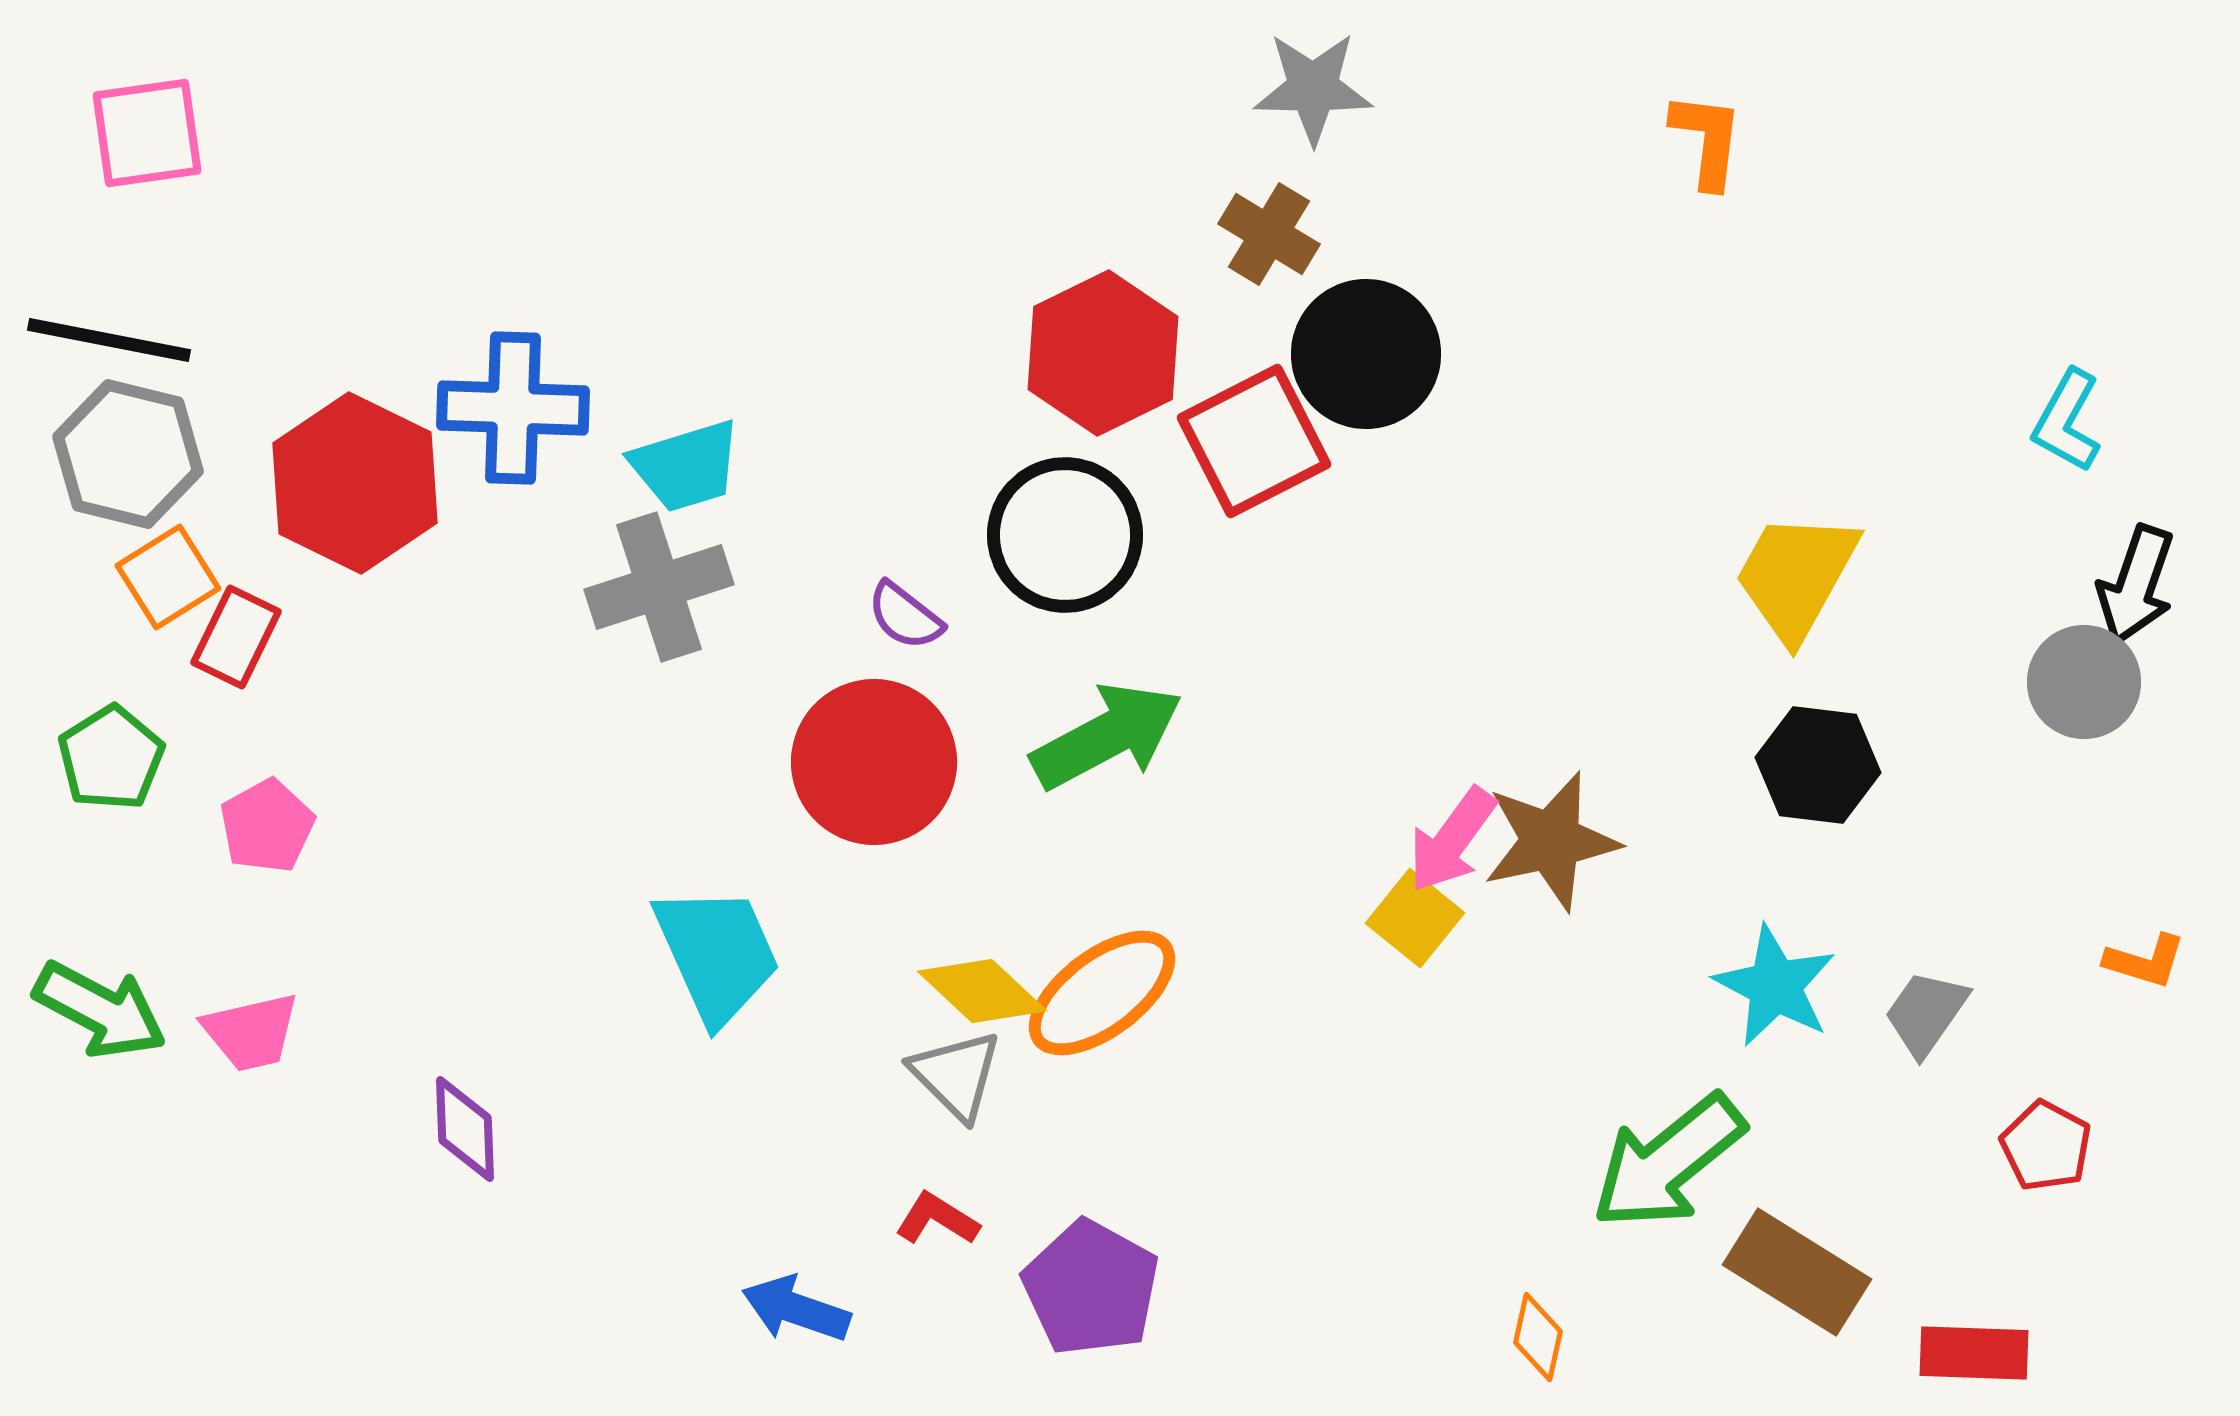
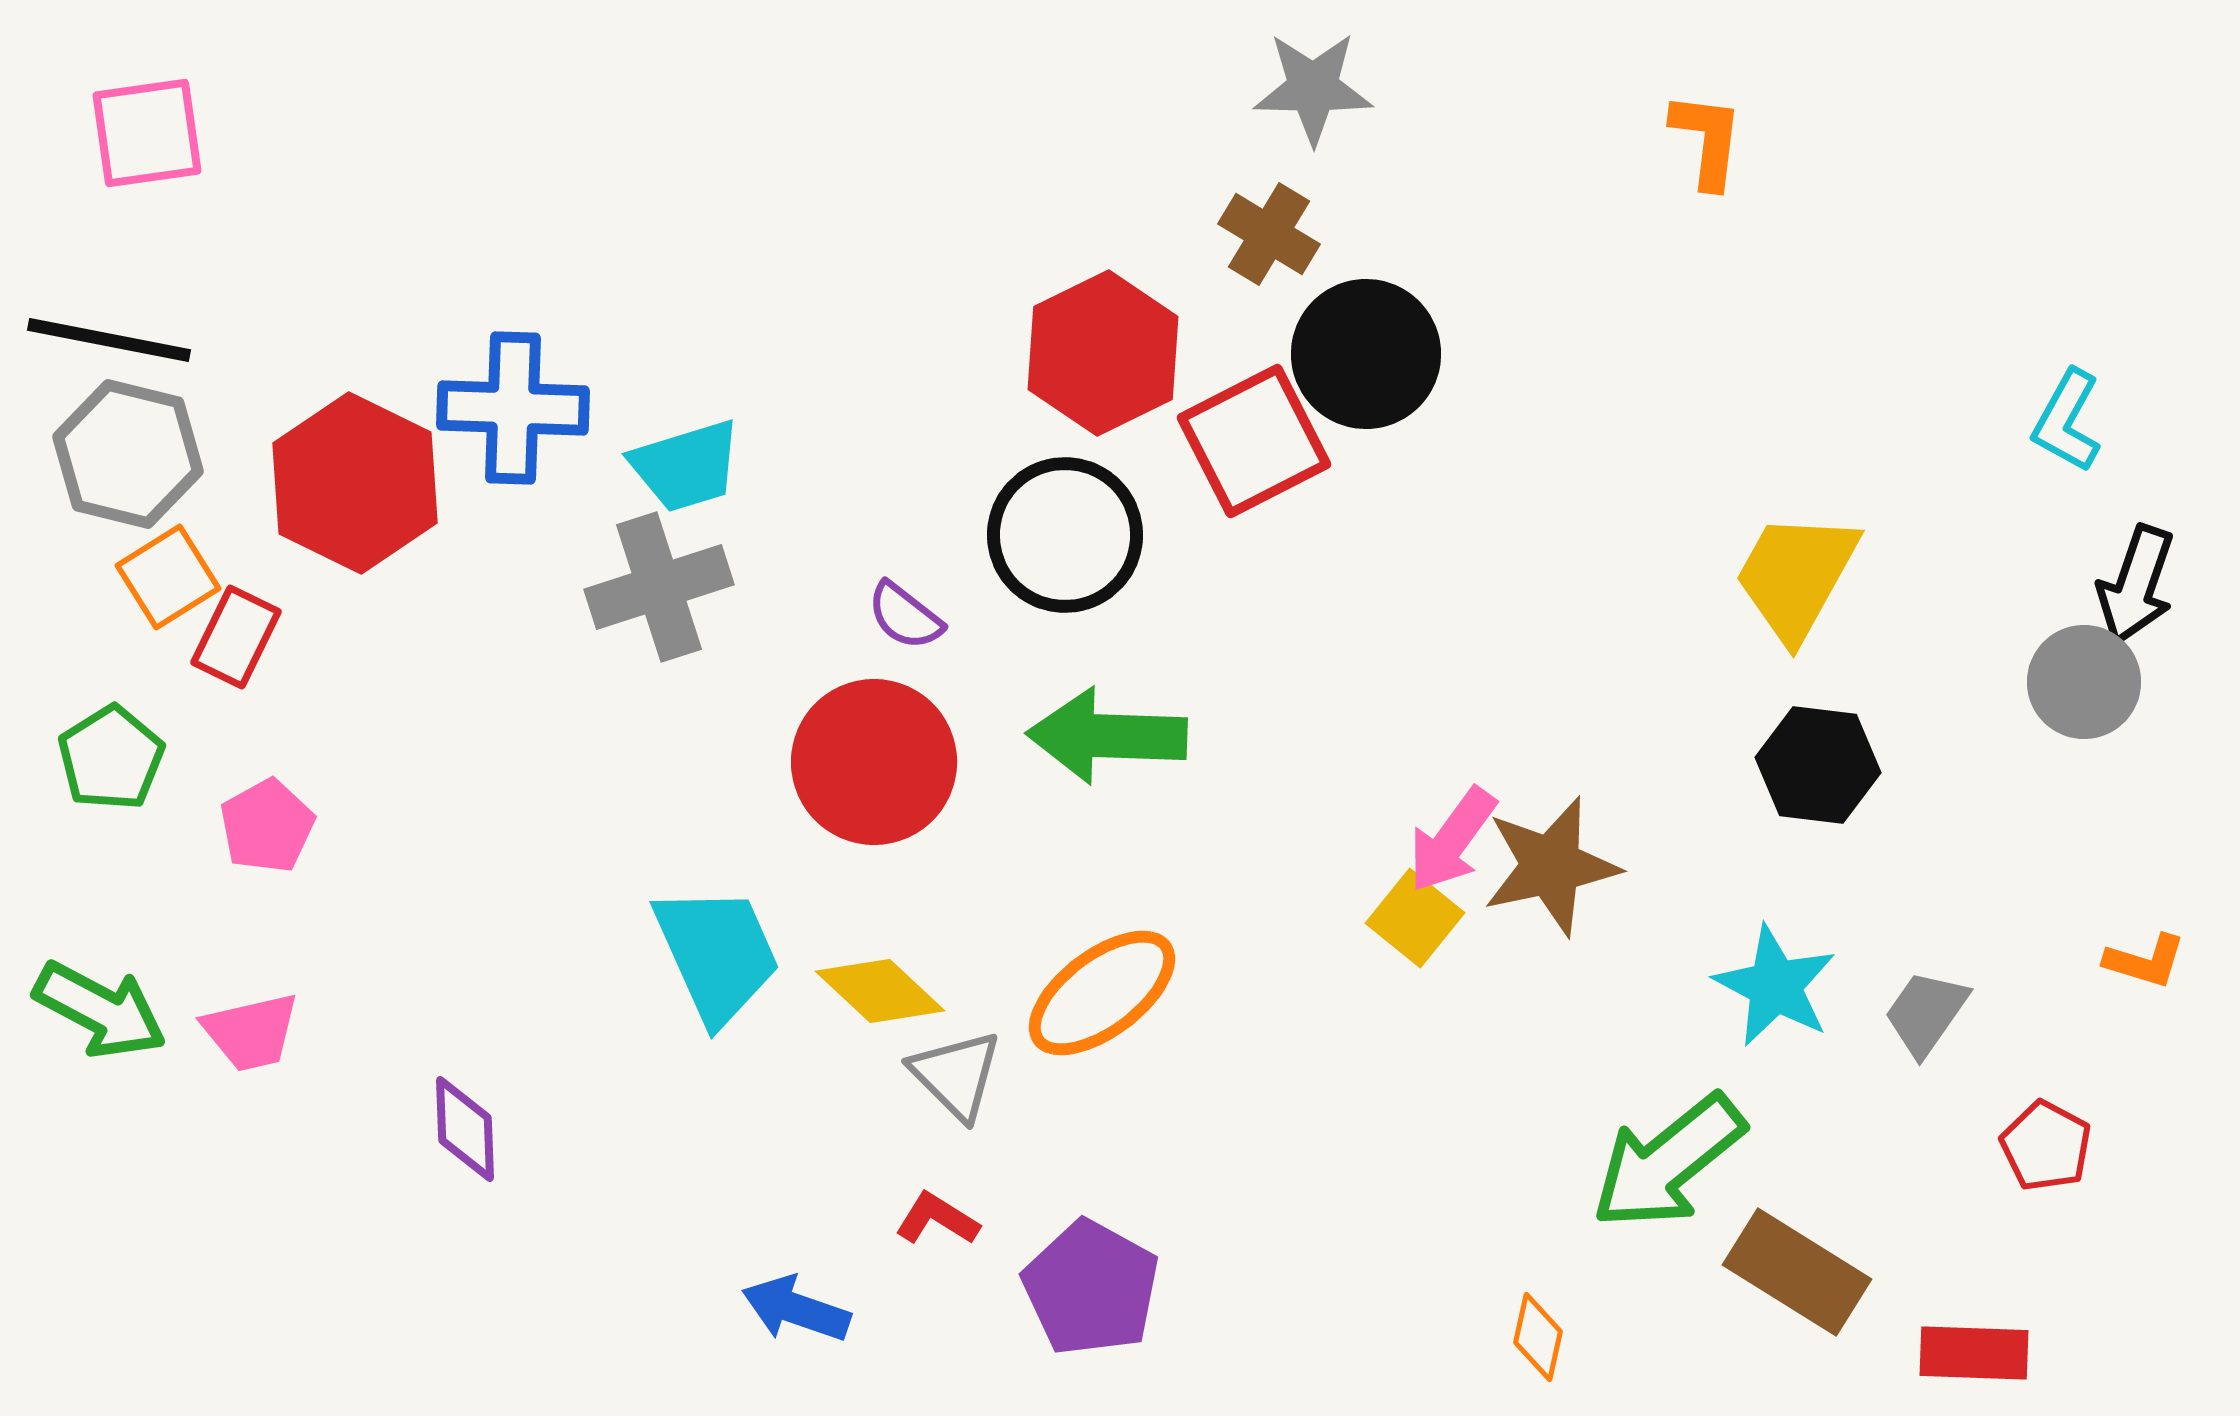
green arrow at (1107, 736): rotated 150 degrees counterclockwise
brown star at (1551, 841): moved 25 px down
yellow diamond at (982, 991): moved 102 px left
